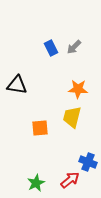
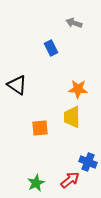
gray arrow: moved 24 px up; rotated 63 degrees clockwise
black triangle: rotated 25 degrees clockwise
yellow trapezoid: rotated 15 degrees counterclockwise
